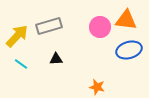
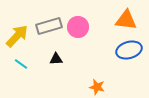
pink circle: moved 22 px left
